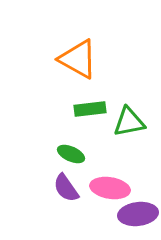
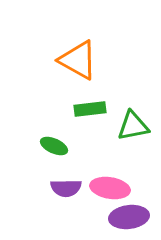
orange triangle: moved 1 px down
green triangle: moved 4 px right, 4 px down
green ellipse: moved 17 px left, 8 px up
purple semicircle: rotated 56 degrees counterclockwise
purple ellipse: moved 9 px left, 3 px down
